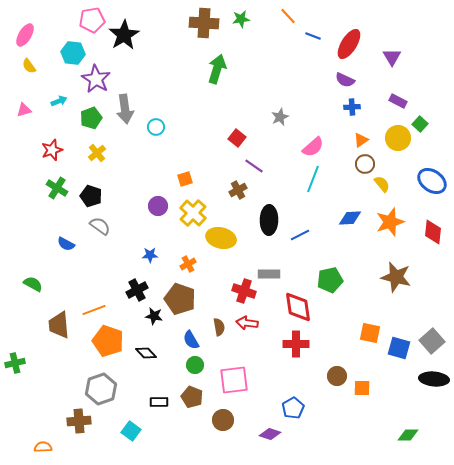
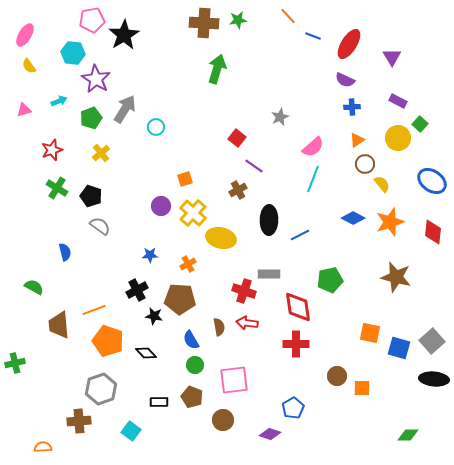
green star at (241, 19): moved 3 px left, 1 px down
gray arrow at (125, 109): rotated 140 degrees counterclockwise
orange triangle at (361, 140): moved 4 px left
yellow cross at (97, 153): moved 4 px right
purple circle at (158, 206): moved 3 px right
blue diamond at (350, 218): moved 3 px right; rotated 30 degrees clockwise
blue semicircle at (66, 244): moved 1 px left, 8 px down; rotated 132 degrees counterclockwise
green semicircle at (33, 284): moved 1 px right, 3 px down
brown pentagon at (180, 299): rotated 16 degrees counterclockwise
